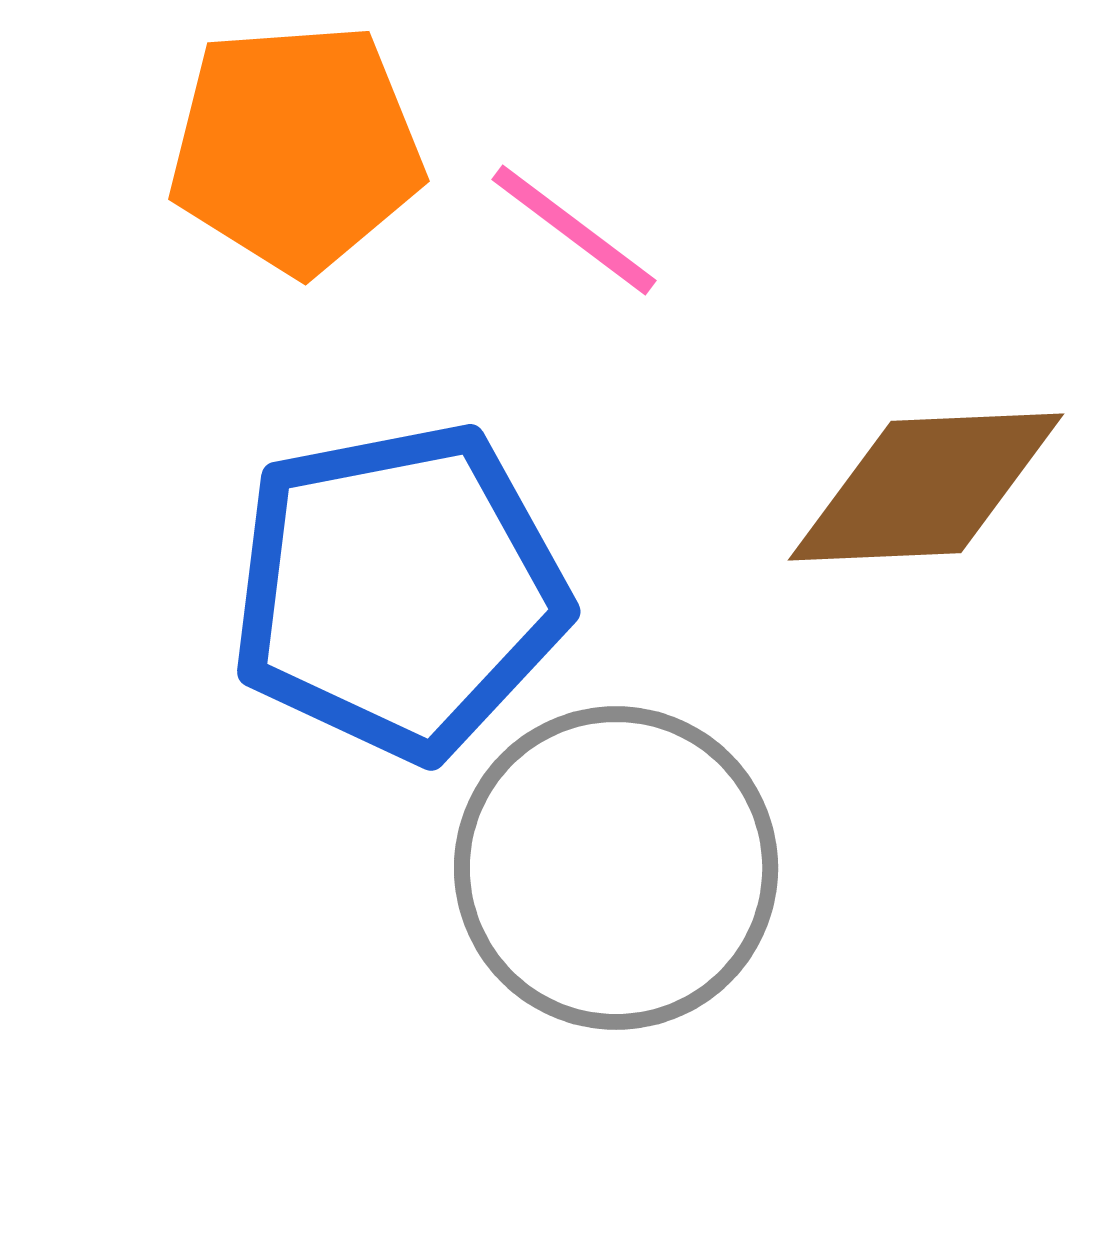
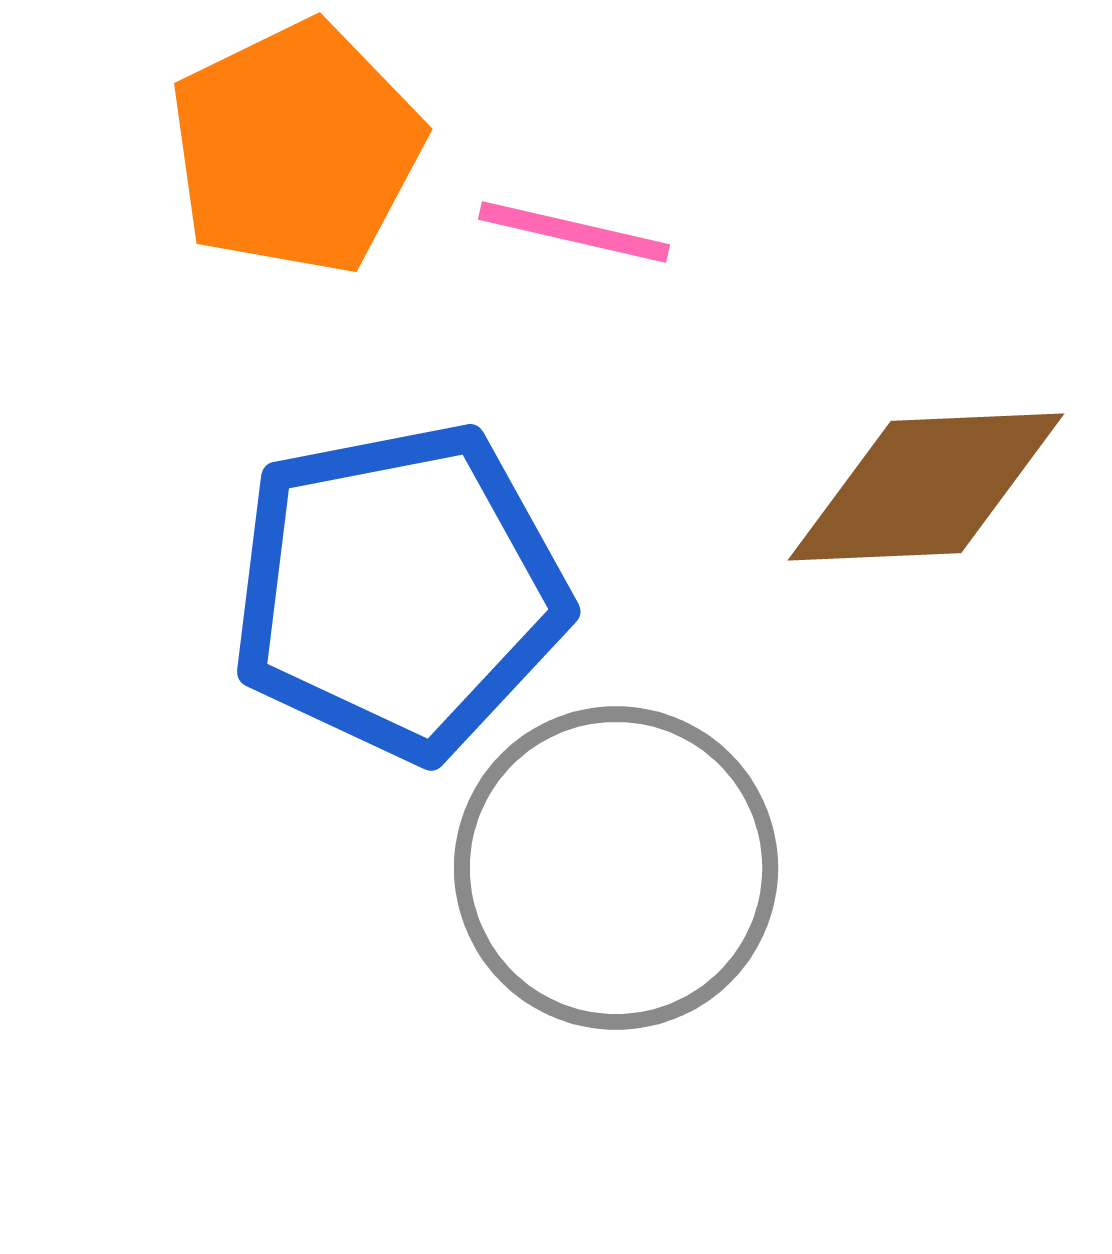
orange pentagon: rotated 22 degrees counterclockwise
pink line: moved 2 px down; rotated 24 degrees counterclockwise
